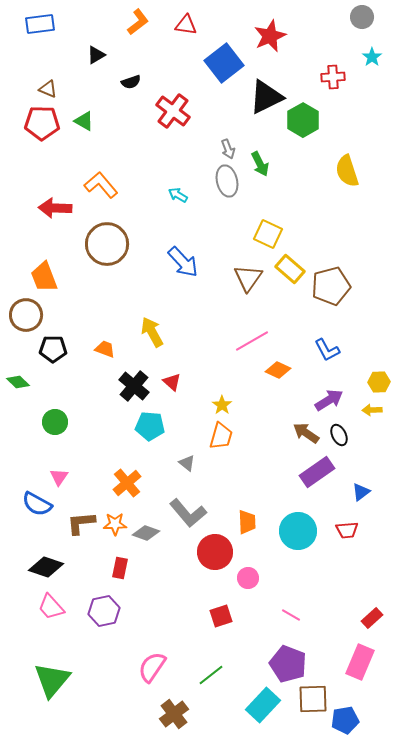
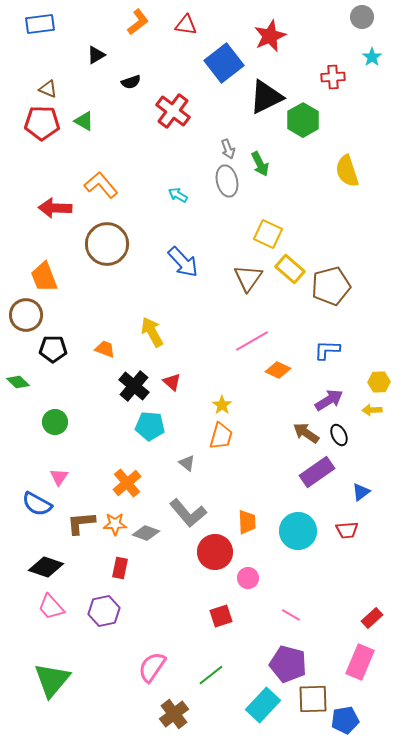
blue L-shape at (327, 350): rotated 120 degrees clockwise
purple pentagon at (288, 664): rotated 6 degrees counterclockwise
